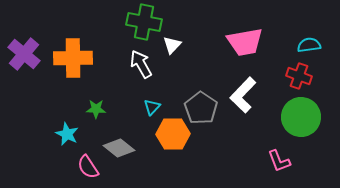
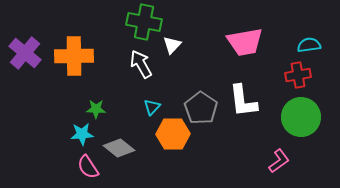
purple cross: moved 1 px right, 1 px up
orange cross: moved 1 px right, 2 px up
red cross: moved 1 px left, 1 px up; rotated 30 degrees counterclockwise
white L-shape: moved 6 px down; rotated 51 degrees counterclockwise
cyan star: moved 15 px right; rotated 30 degrees counterclockwise
pink L-shape: rotated 105 degrees counterclockwise
